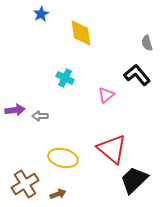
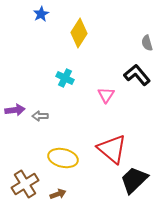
yellow diamond: moved 2 px left; rotated 40 degrees clockwise
pink triangle: rotated 18 degrees counterclockwise
